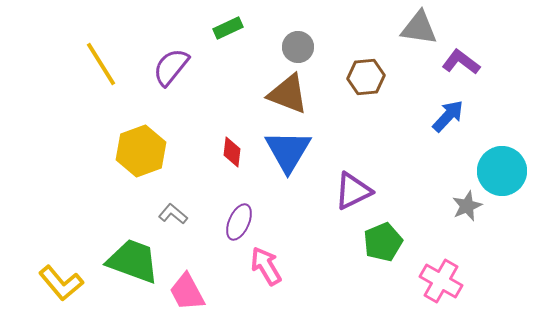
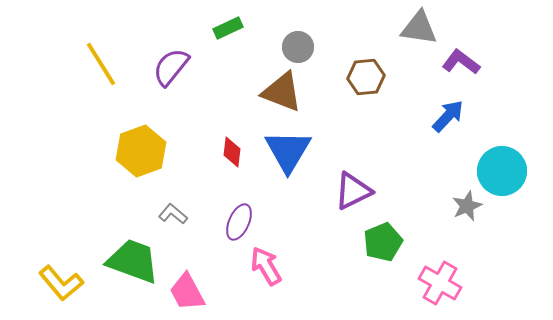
brown triangle: moved 6 px left, 2 px up
pink cross: moved 1 px left, 2 px down
